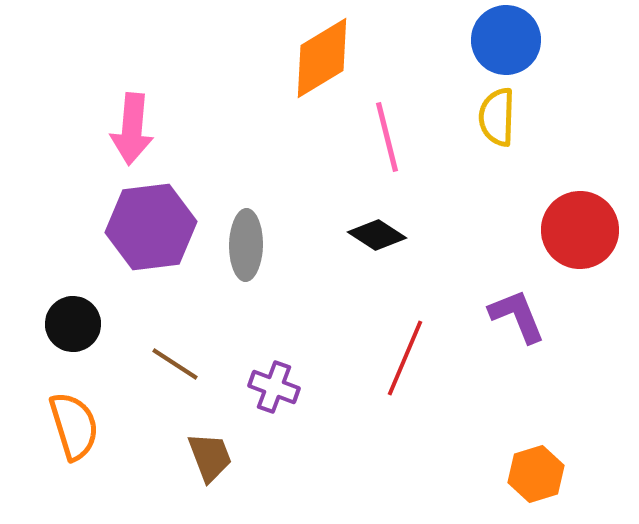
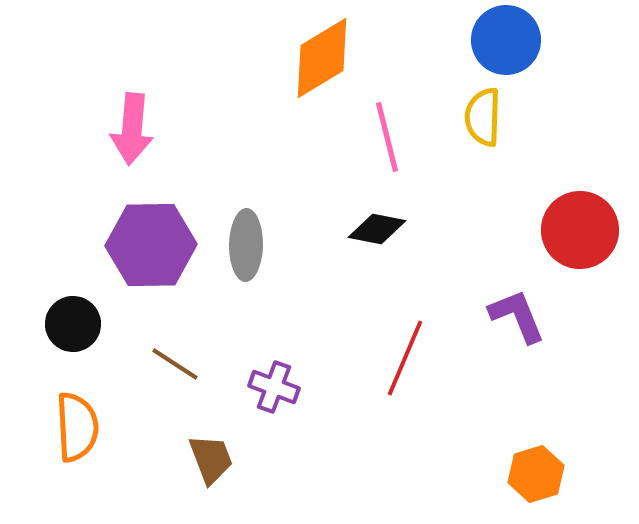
yellow semicircle: moved 14 px left
purple hexagon: moved 18 px down; rotated 6 degrees clockwise
black diamond: moved 6 px up; rotated 22 degrees counterclockwise
orange semicircle: moved 3 px right, 1 px down; rotated 14 degrees clockwise
brown trapezoid: moved 1 px right, 2 px down
